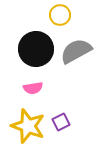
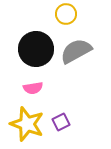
yellow circle: moved 6 px right, 1 px up
yellow star: moved 1 px left, 2 px up
